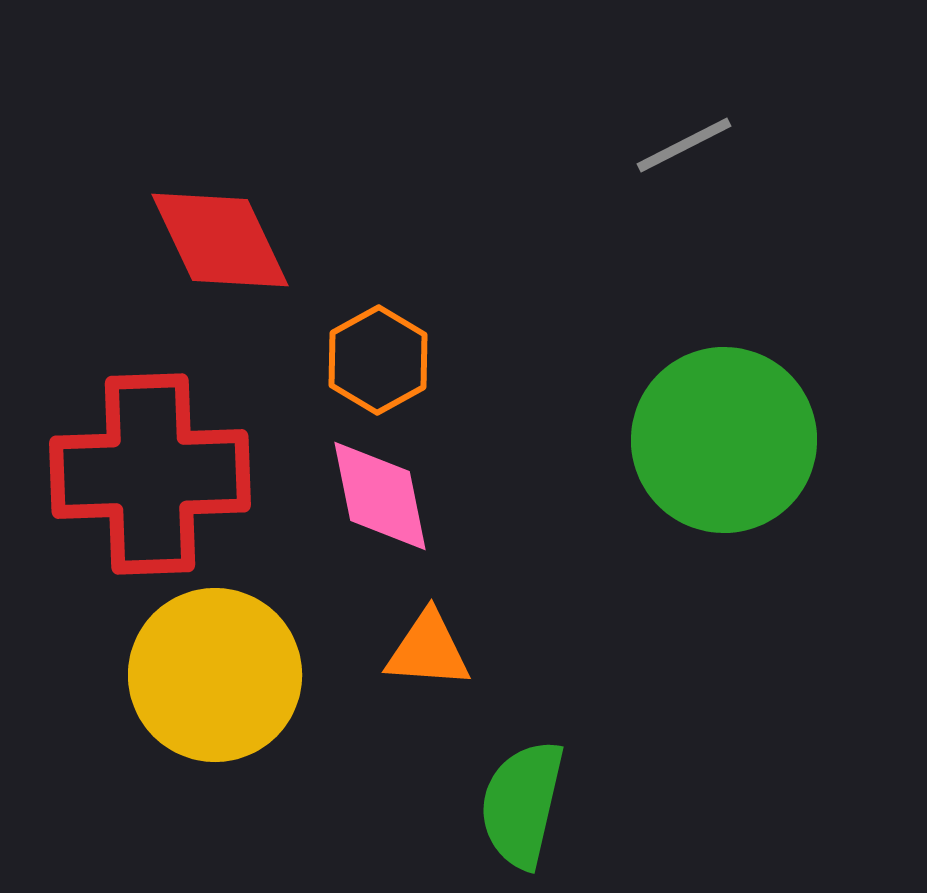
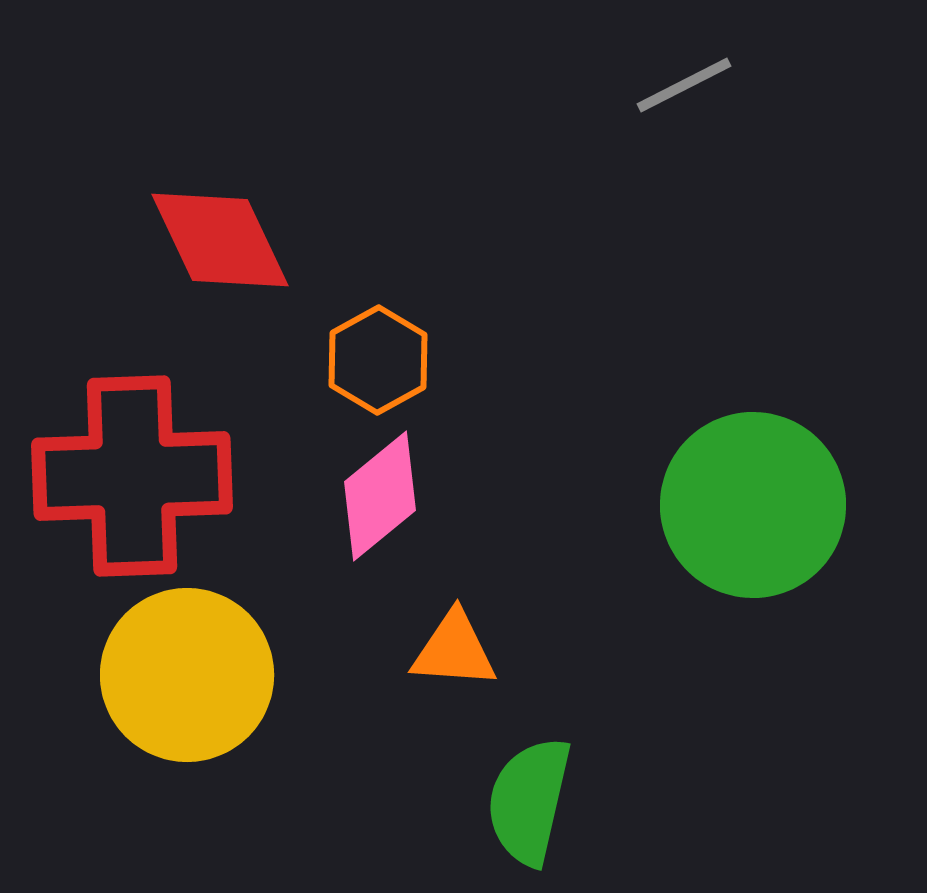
gray line: moved 60 px up
green circle: moved 29 px right, 65 px down
red cross: moved 18 px left, 2 px down
pink diamond: rotated 62 degrees clockwise
orange triangle: moved 26 px right
yellow circle: moved 28 px left
green semicircle: moved 7 px right, 3 px up
